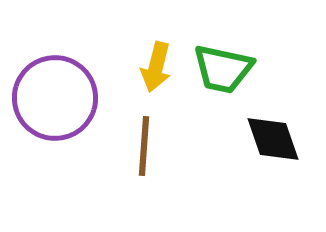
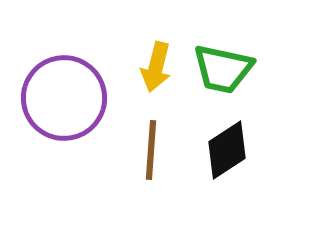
purple circle: moved 9 px right
black diamond: moved 46 px left, 11 px down; rotated 76 degrees clockwise
brown line: moved 7 px right, 4 px down
